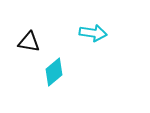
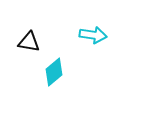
cyan arrow: moved 2 px down
